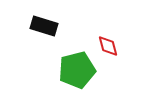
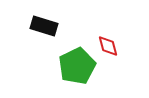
green pentagon: moved 4 px up; rotated 12 degrees counterclockwise
